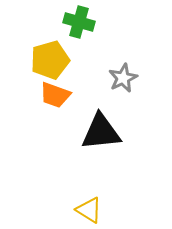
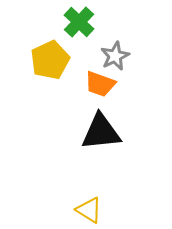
green cross: rotated 28 degrees clockwise
yellow pentagon: rotated 9 degrees counterclockwise
gray star: moved 8 px left, 22 px up
orange trapezoid: moved 45 px right, 11 px up
